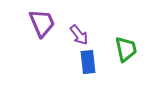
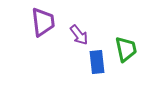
purple trapezoid: moved 1 px right, 1 px up; rotated 16 degrees clockwise
blue rectangle: moved 9 px right
